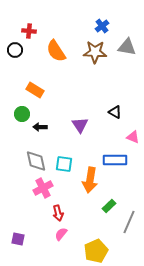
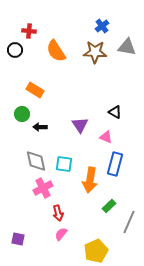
pink triangle: moved 27 px left
blue rectangle: moved 4 px down; rotated 75 degrees counterclockwise
